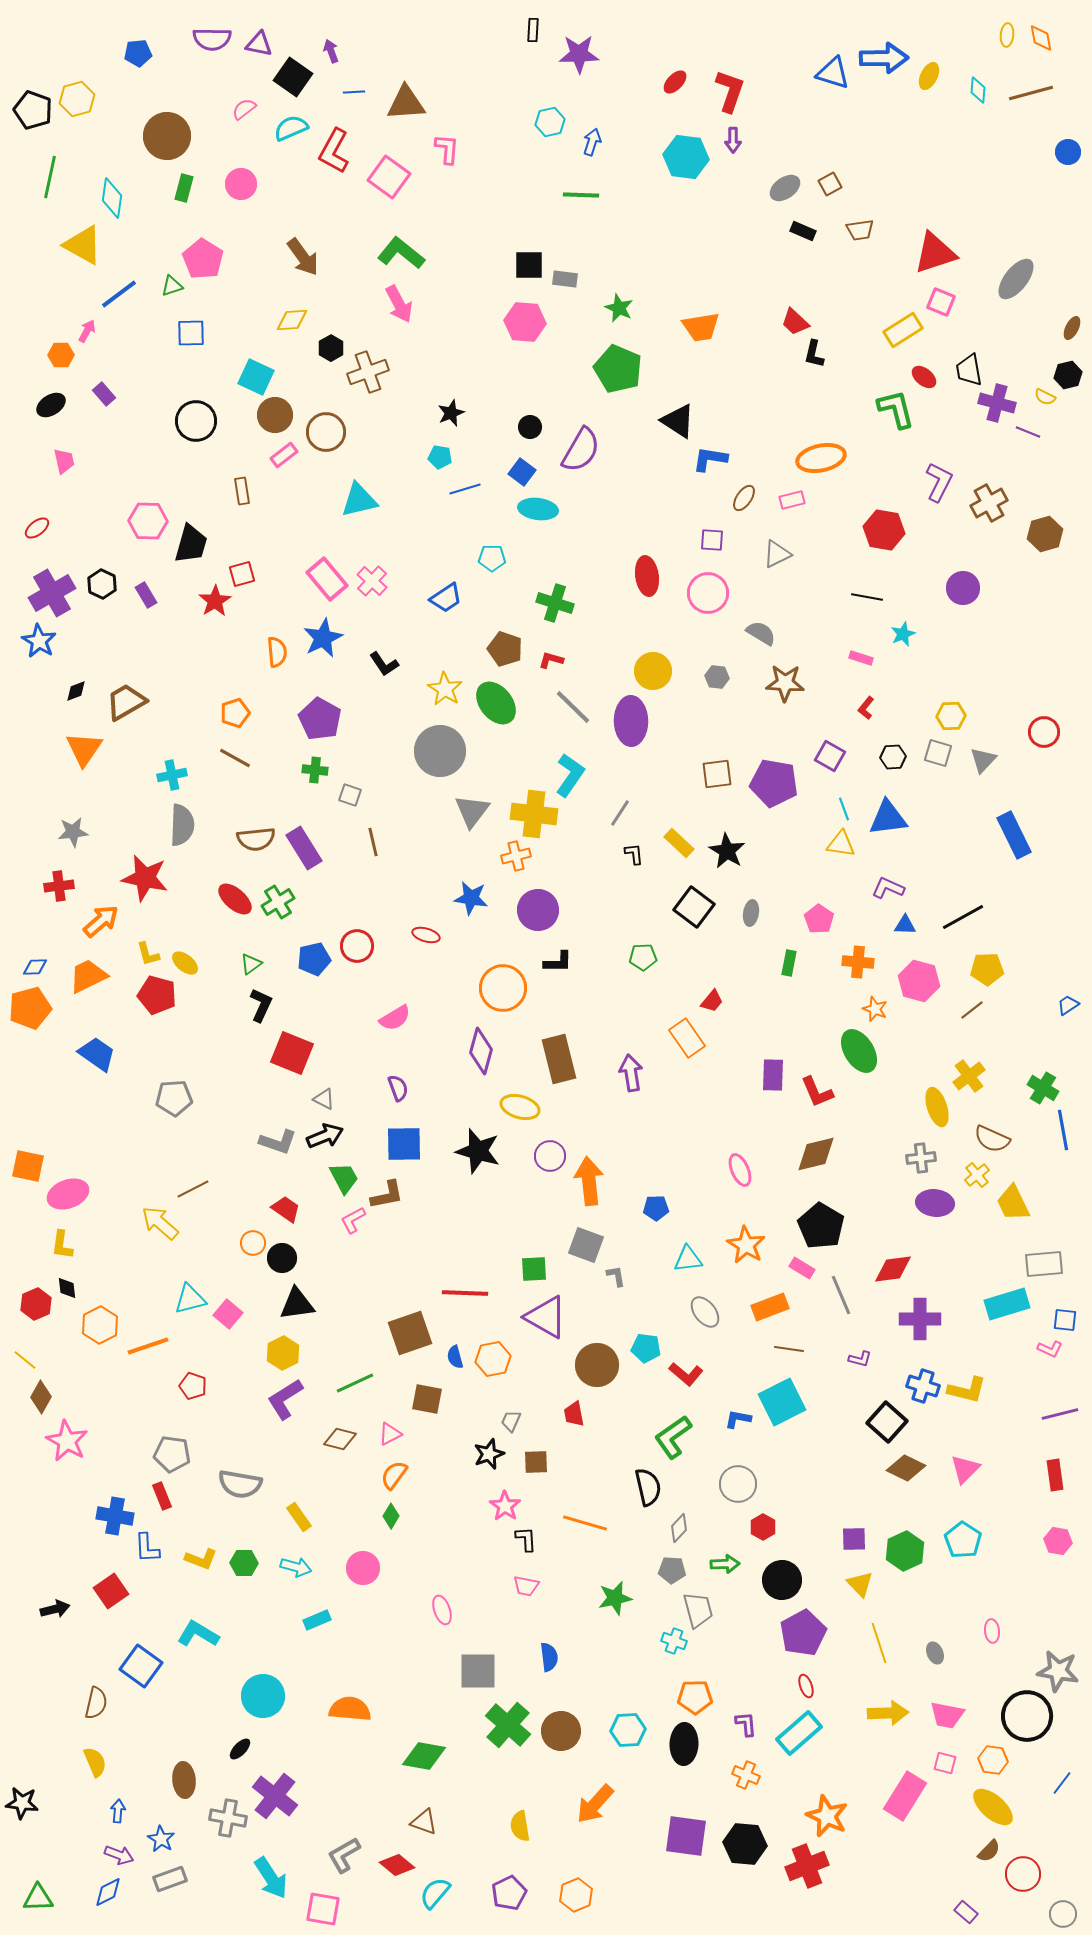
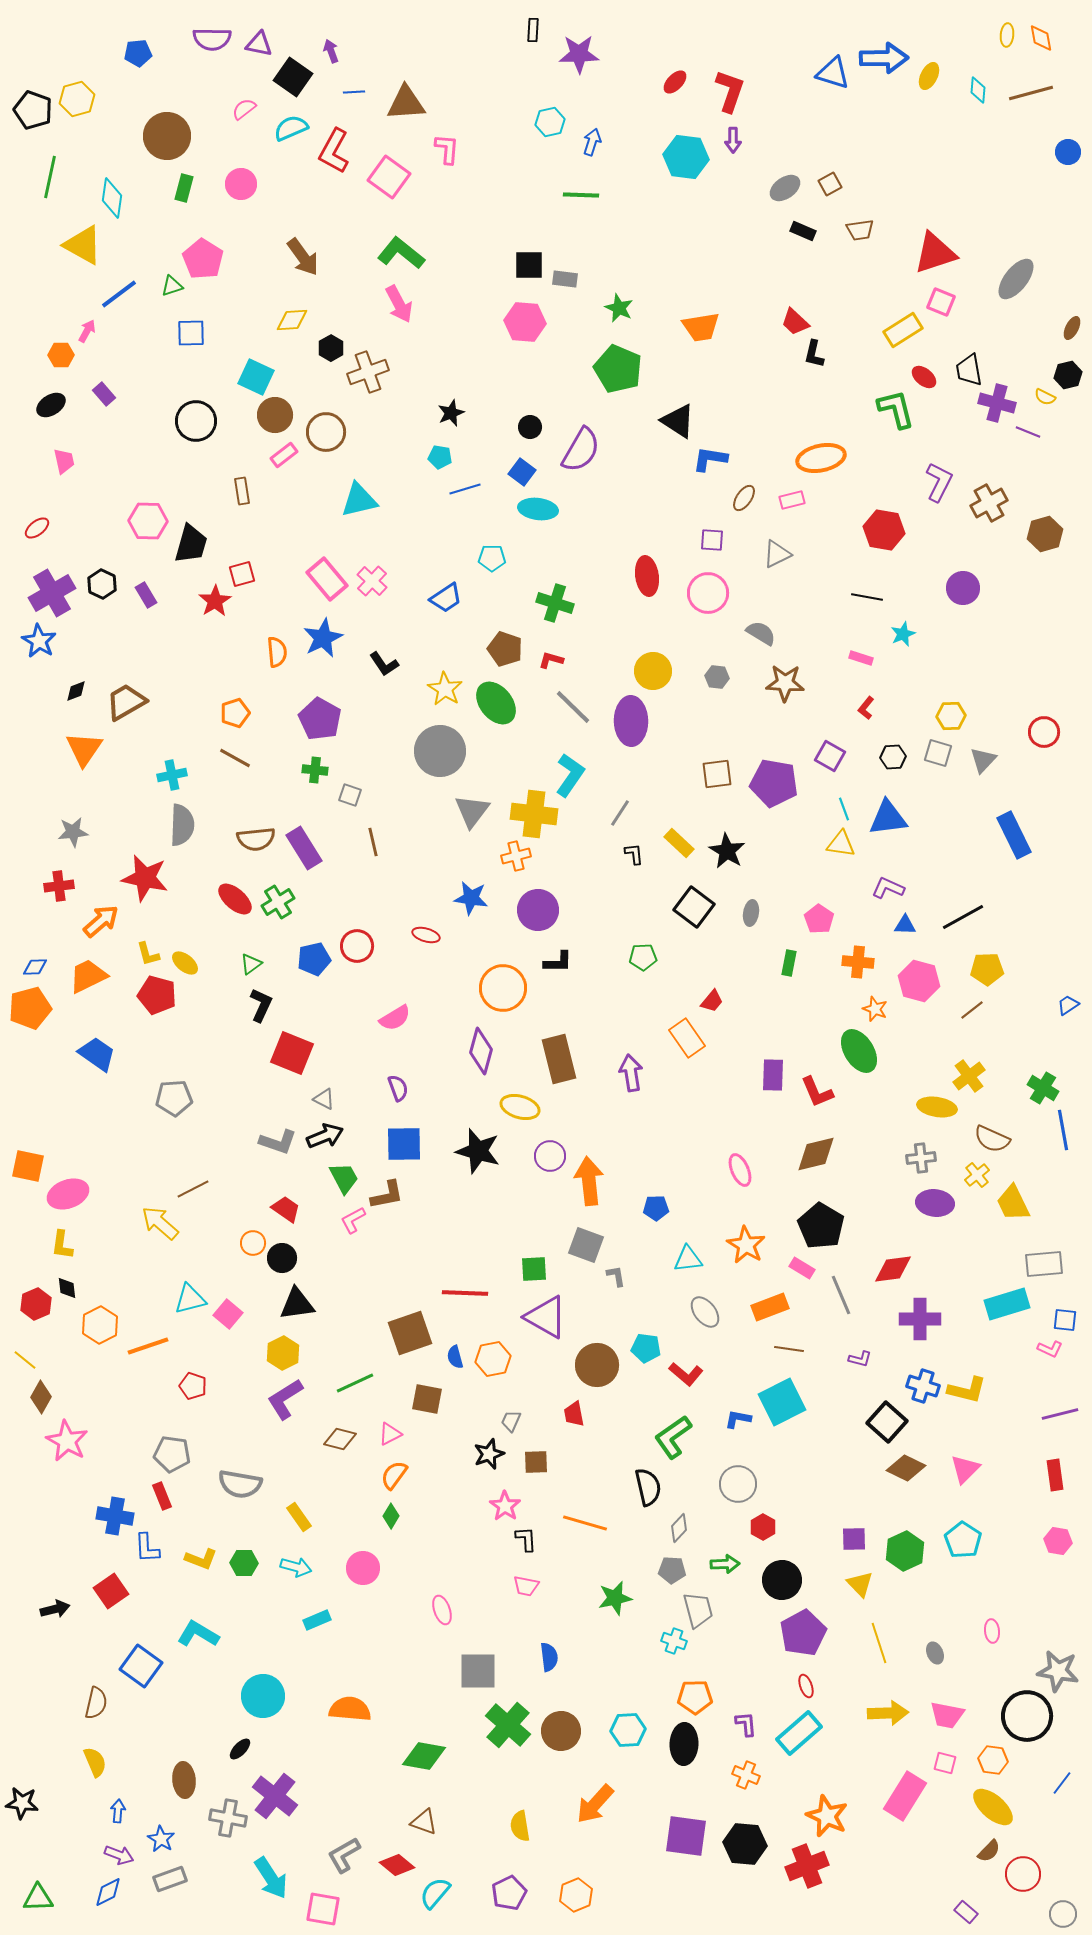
yellow ellipse at (937, 1107): rotated 63 degrees counterclockwise
